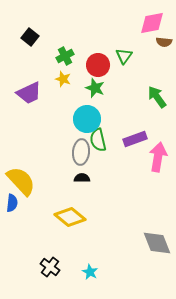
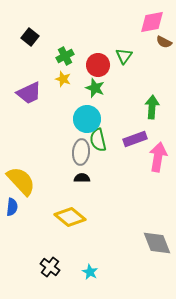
pink diamond: moved 1 px up
brown semicircle: rotated 21 degrees clockwise
green arrow: moved 5 px left, 10 px down; rotated 40 degrees clockwise
blue semicircle: moved 4 px down
